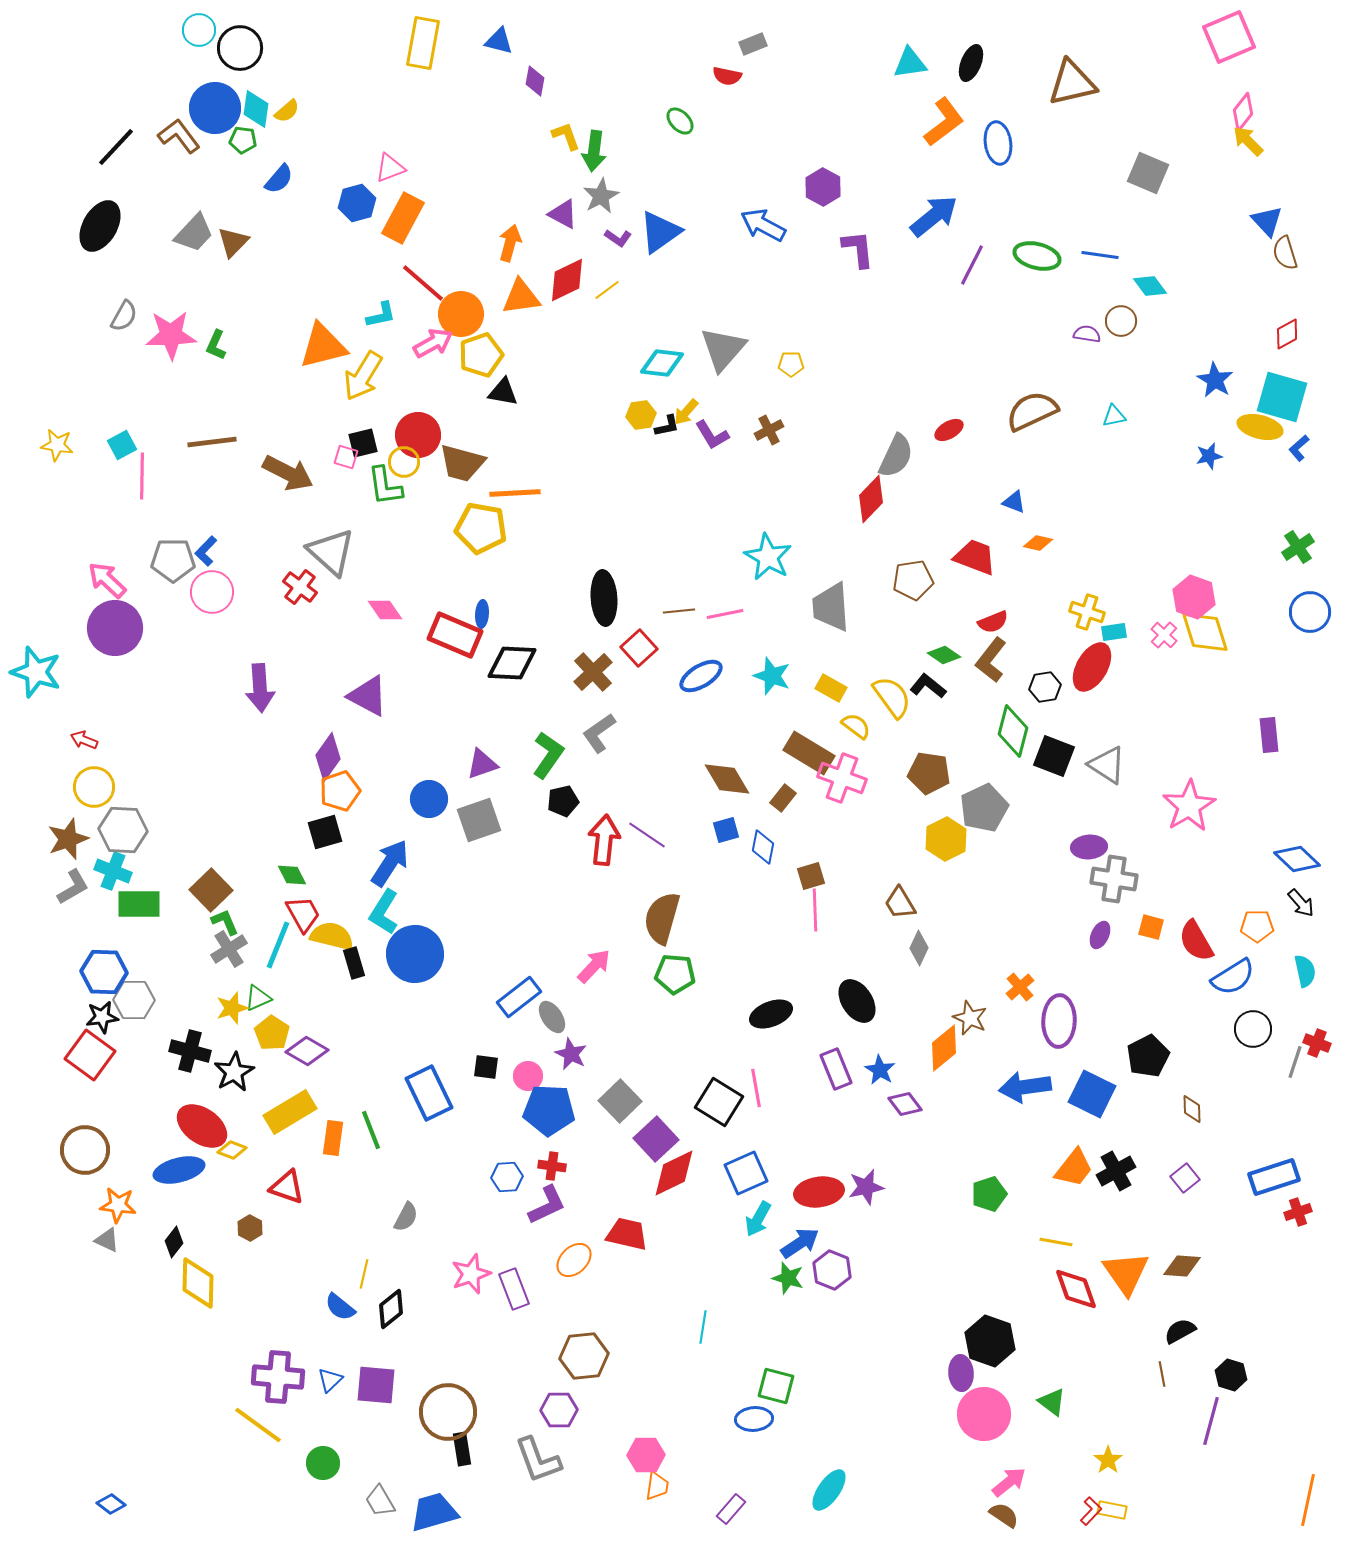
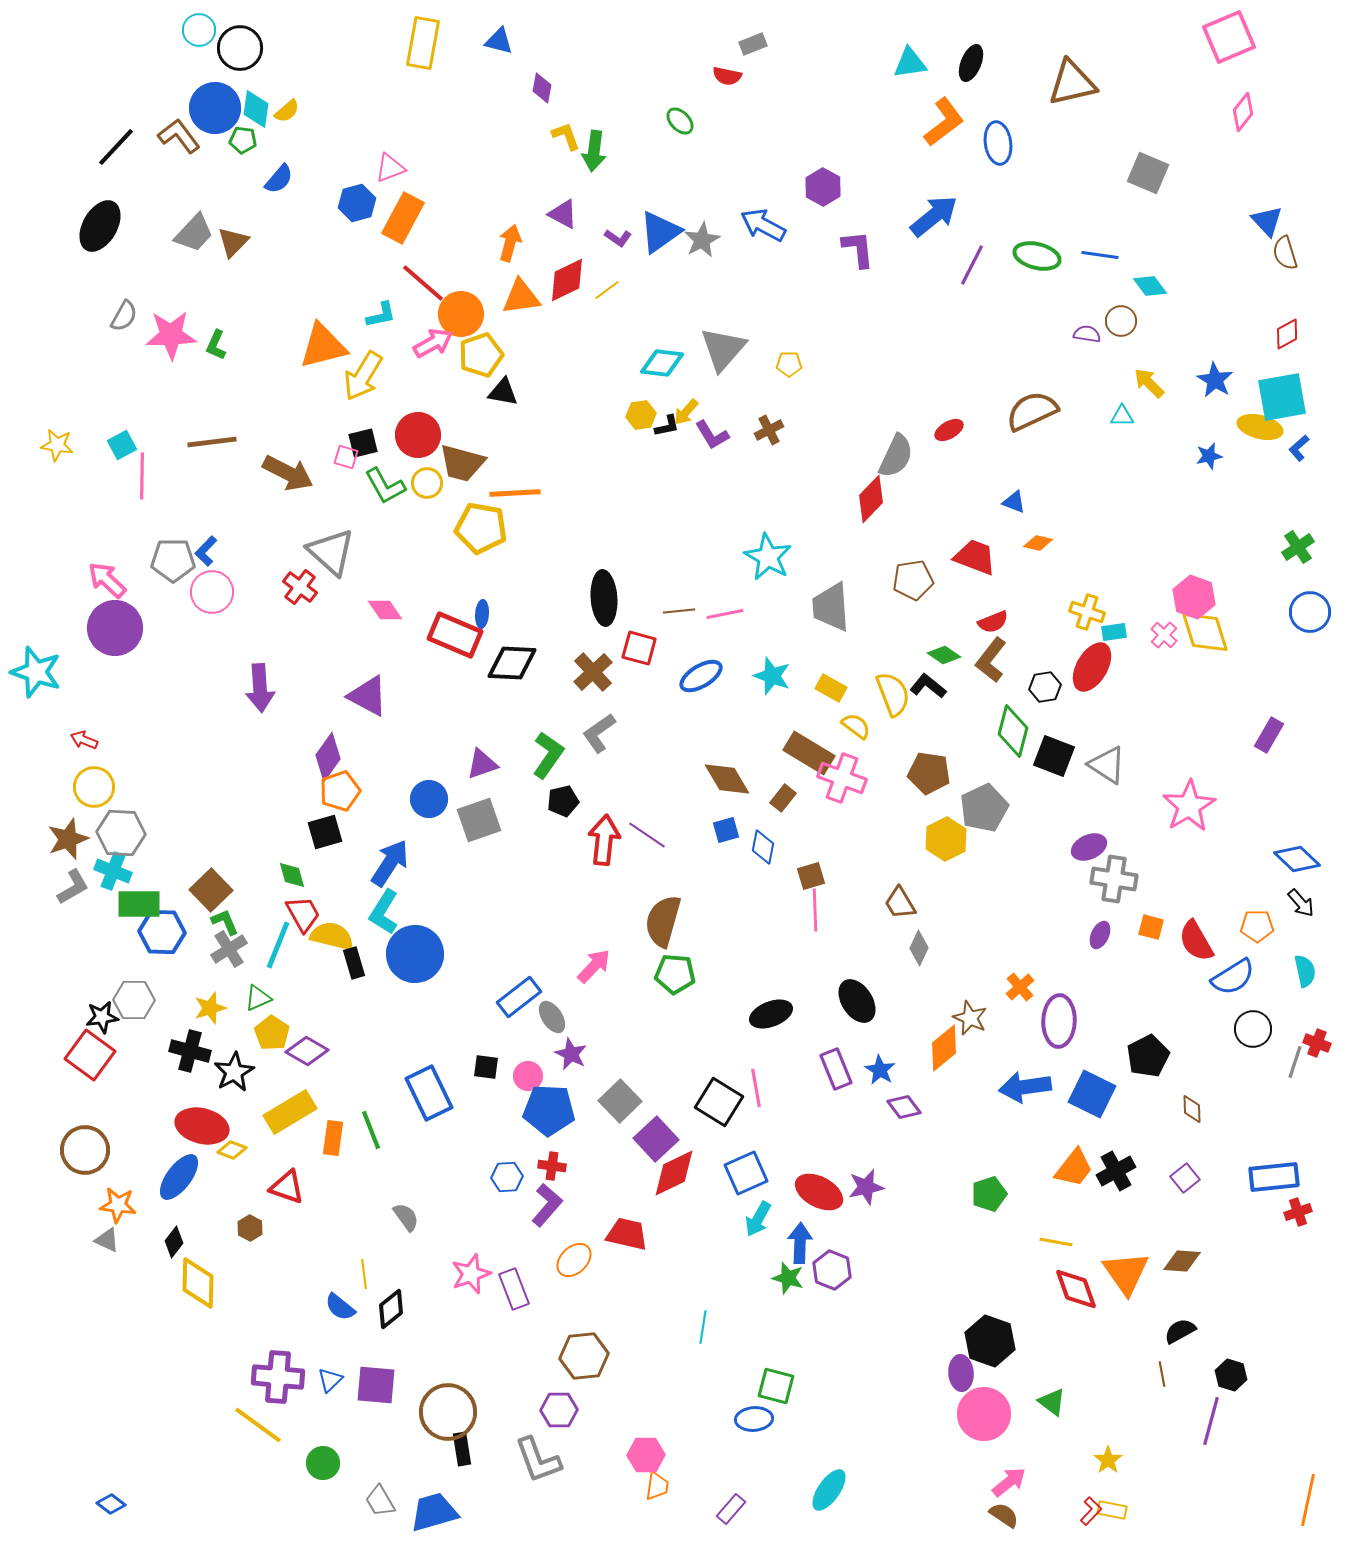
purple diamond at (535, 81): moved 7 px right, 7 px down
yellow arrow at (1248, 141): moved 99 px left, 242 px down
gray star at (601, 196): moved 101 px right, 44 px down
yellow pentagon at (791, 364): moved 2 px left
cyan square at (1282, 397): rotated 26 degrees counterclockwise
cyan triangle at (1114, 416): moved 8 px right; rotated 10 degrees clockwise
yellow circle at (404, 462): moved 23 px right, 21 px down
green L-shape at (385, 486): rotated 21 degrees counterclockwise
red square at (639, 648): rotated 33 degrees counterclockwise
yellow semicircle at (892, 697): moved 1 px right, 3 px up; rotated 15 degrees clockwise
purple rectangle at (1269, 735): rotated 36 degrees clockwise
gray hexagon at (123, 830): moved 2 px left, 3 px down
purple ellipse at (1089, 847): rotated 20 degrees counterclockwise
green diamond at (292, 875): rotated 12 degrees clockwise
brown semicircle at (662, 918): moved 1 px right, 3 px down
blue hexagon at (104, 972): moved 58 px right, 40 px up
yellow star at (232, 1008): moved 22 px left
purple diamond at (905, 1104): moved 1 px left, 3 px down
red ellipse at (202, 1126): rotated 21 degrees counterclockwise
blue ellipse at (179, 1170): moved 7 px down; rotated 39 degrees counterclockwise
blue rectangle at (1274, 1177): rotated 12 degrees clockwise
red ellipse at (819, 1192): rotated 36 degrees clockwise
purple L-shape at (547, 1205): rotated 24 degrees counterclockwise
gray semicircle at (406, 1217): rotated 64 degrees counterclockwise
blue arrow at (800, 1243): rotated 54 degrees counterclockwise
brown diamond at (1182, 1266): moved 5 px up
yellow line at (364, 1274): rotated 20 degrees counterclockwise
